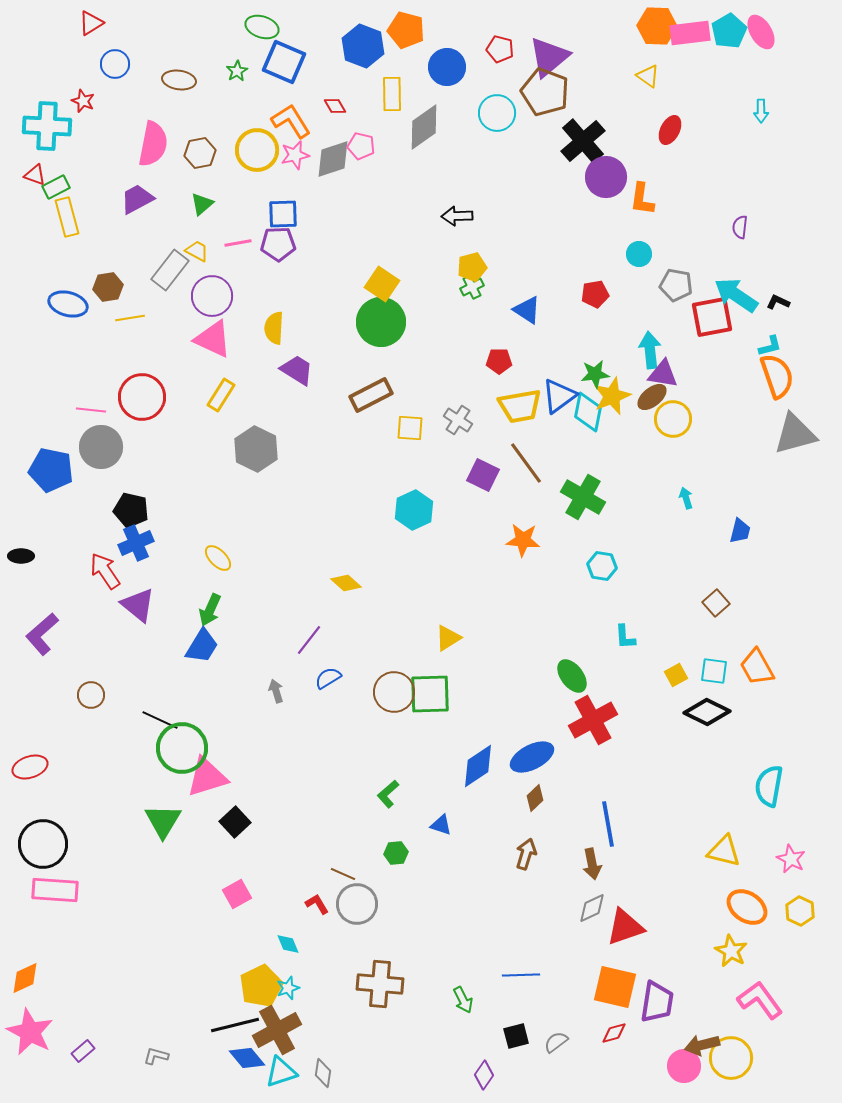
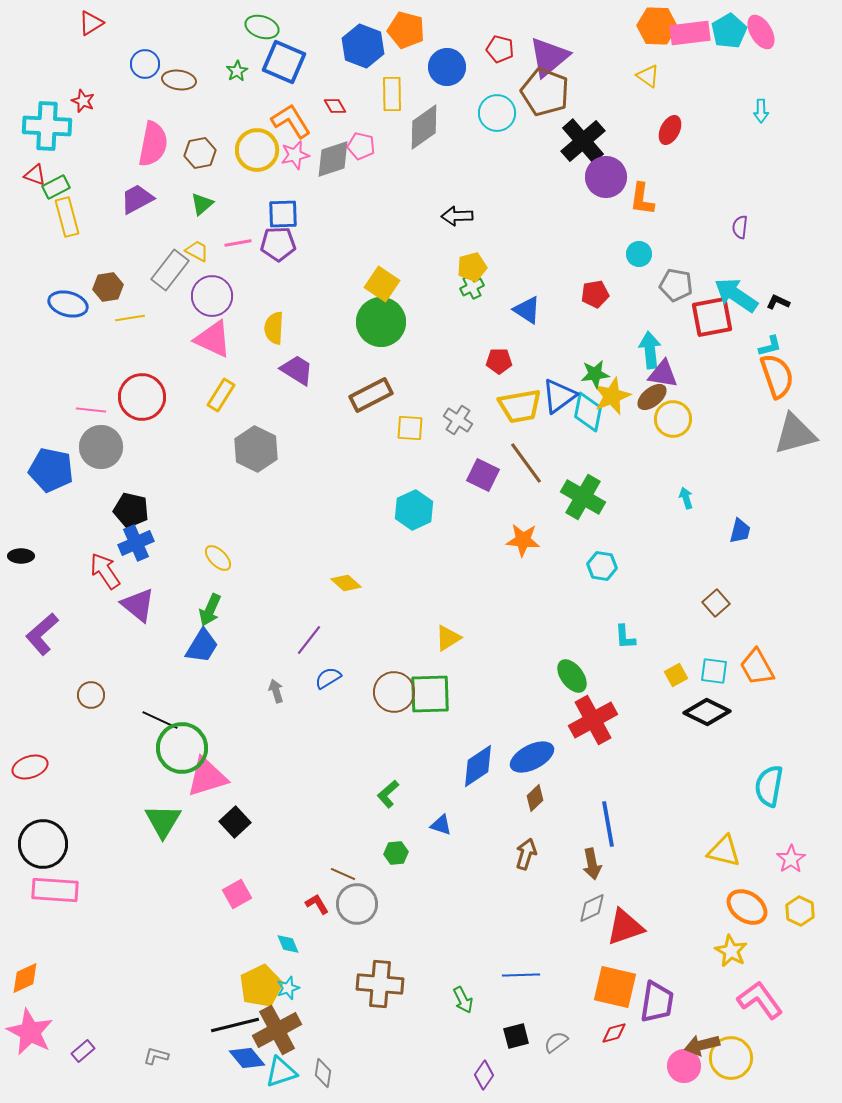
blue circle at (115, 64): moved 30 px right
pink star at (791, 859): rotated 12 degrees clockwise
